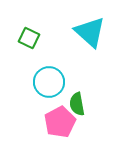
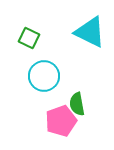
cyan triangle: rotated 16 degrees counterclockwise
cyan circle: moved 5 px left, 6 px up
pink pentagon: moved 1 px right, 1 px up; rotated 8 degrees clockwise
